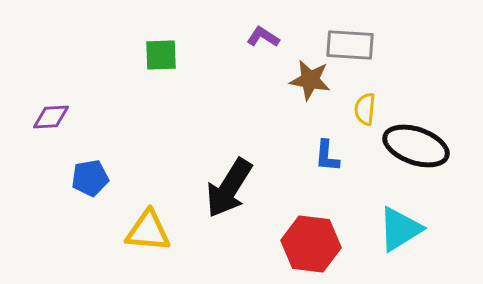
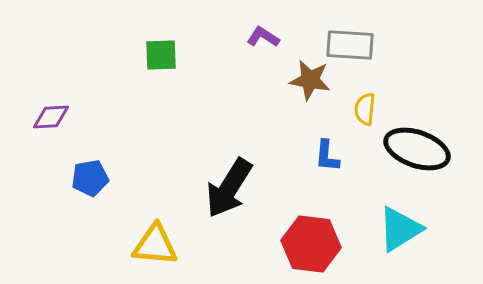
black ellipse: moved 1 px right, 3 px down
yellow triangle: moved 7 px right, 14 px down
